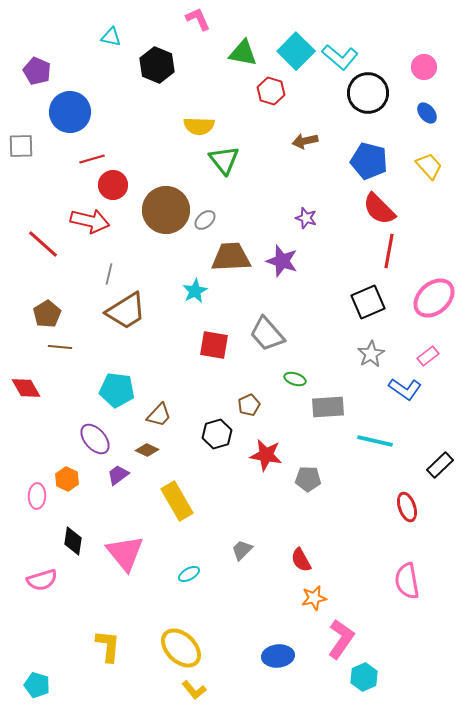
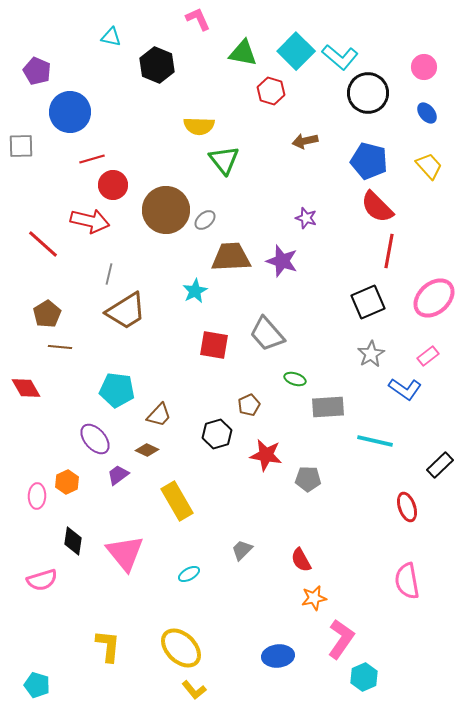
red semicircle at (379, 209): moved 2 px left, 2 px up
orange hexagon at (67, 479): moved 3 px down; rotated 10 degrees clockwise
